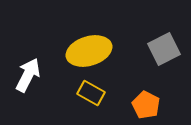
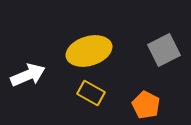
gray square: moved 1 px down
white arrow: rotated 40 degrees clockwise
